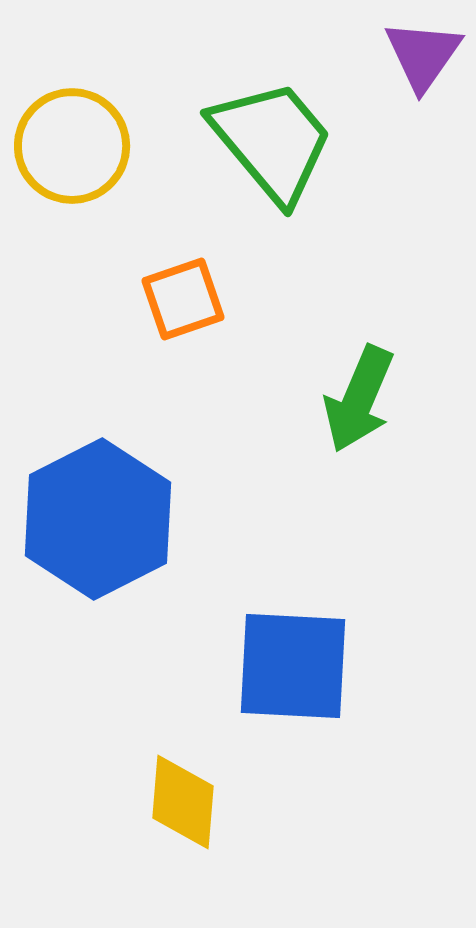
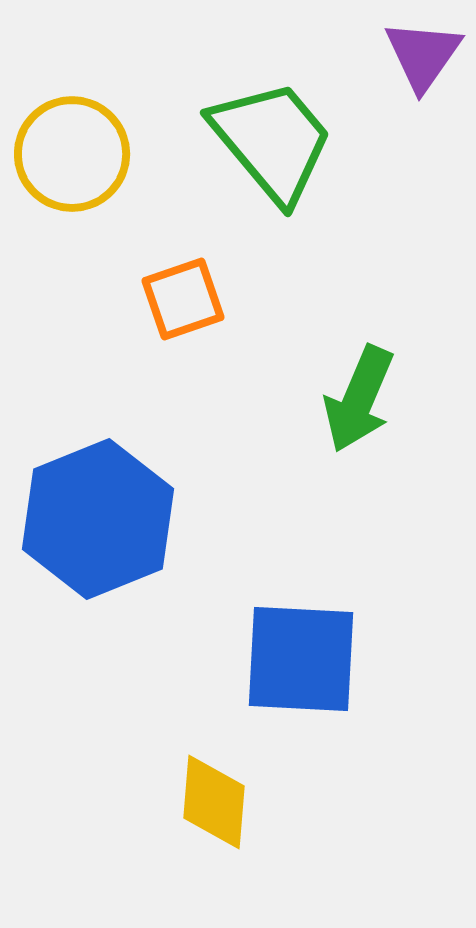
yellow circle: moved 8 px down
blue hexagon: rotated 5 degrees clockwise
blue square: moved 8 px right, 7 px up
yellow diamond: moved 31 px right
